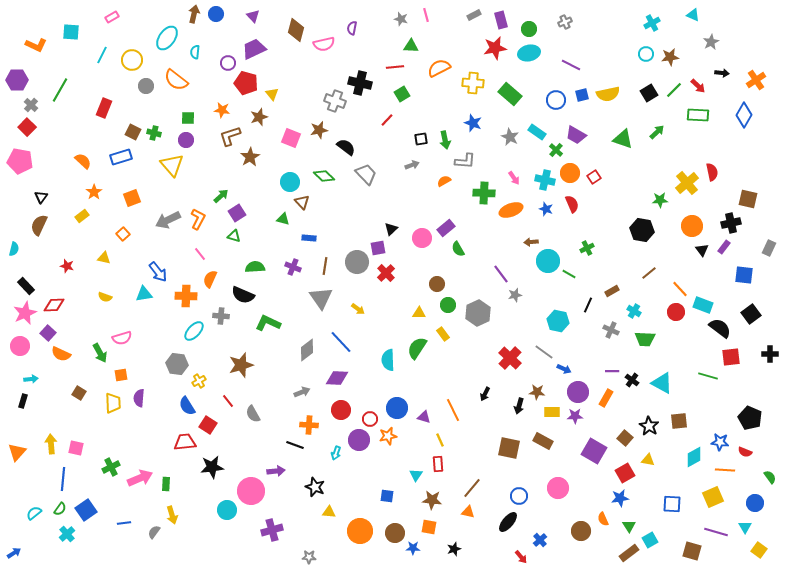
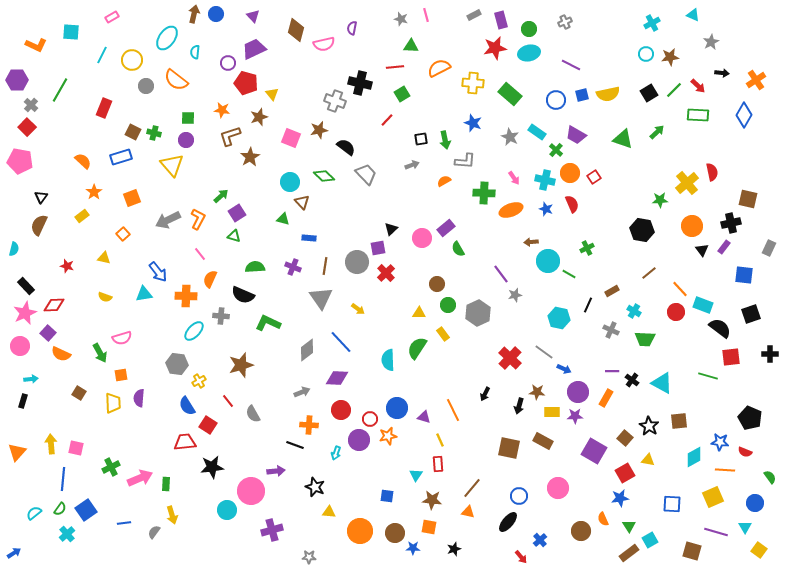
black square at (751, 314): rotated 18 degrees clockwise
cyan hexagon at (558, 321): moved 1 px right, 3 px up
